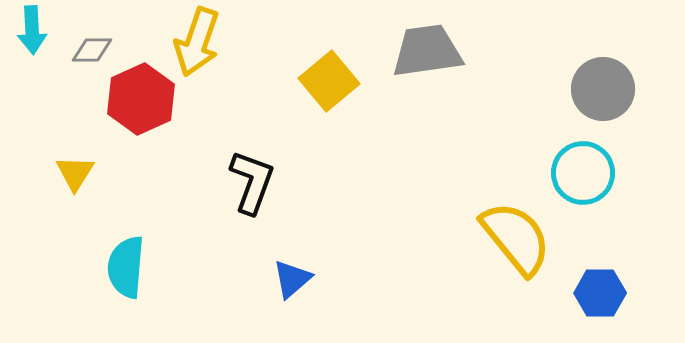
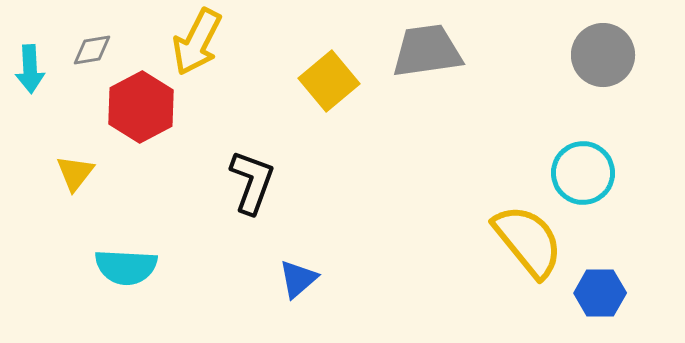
cyan arrow: moved 2 px left, 39 px down
yellow arrow: rotated 8 degrees clockwise
gray diamond: rotated 9 degrees counterclockwise
gray circle: moved 34 px up
red hexagon: moved 8 px down; rotated 4 degrees counterclockwise
yellow triangle: rotated 6 degrees clockwise
yellow semicircle: moved 12 px right, 3 px down
cyan semicircle: rotated 92 degrees counterclockwise
blue triangle: moved 6 px right
